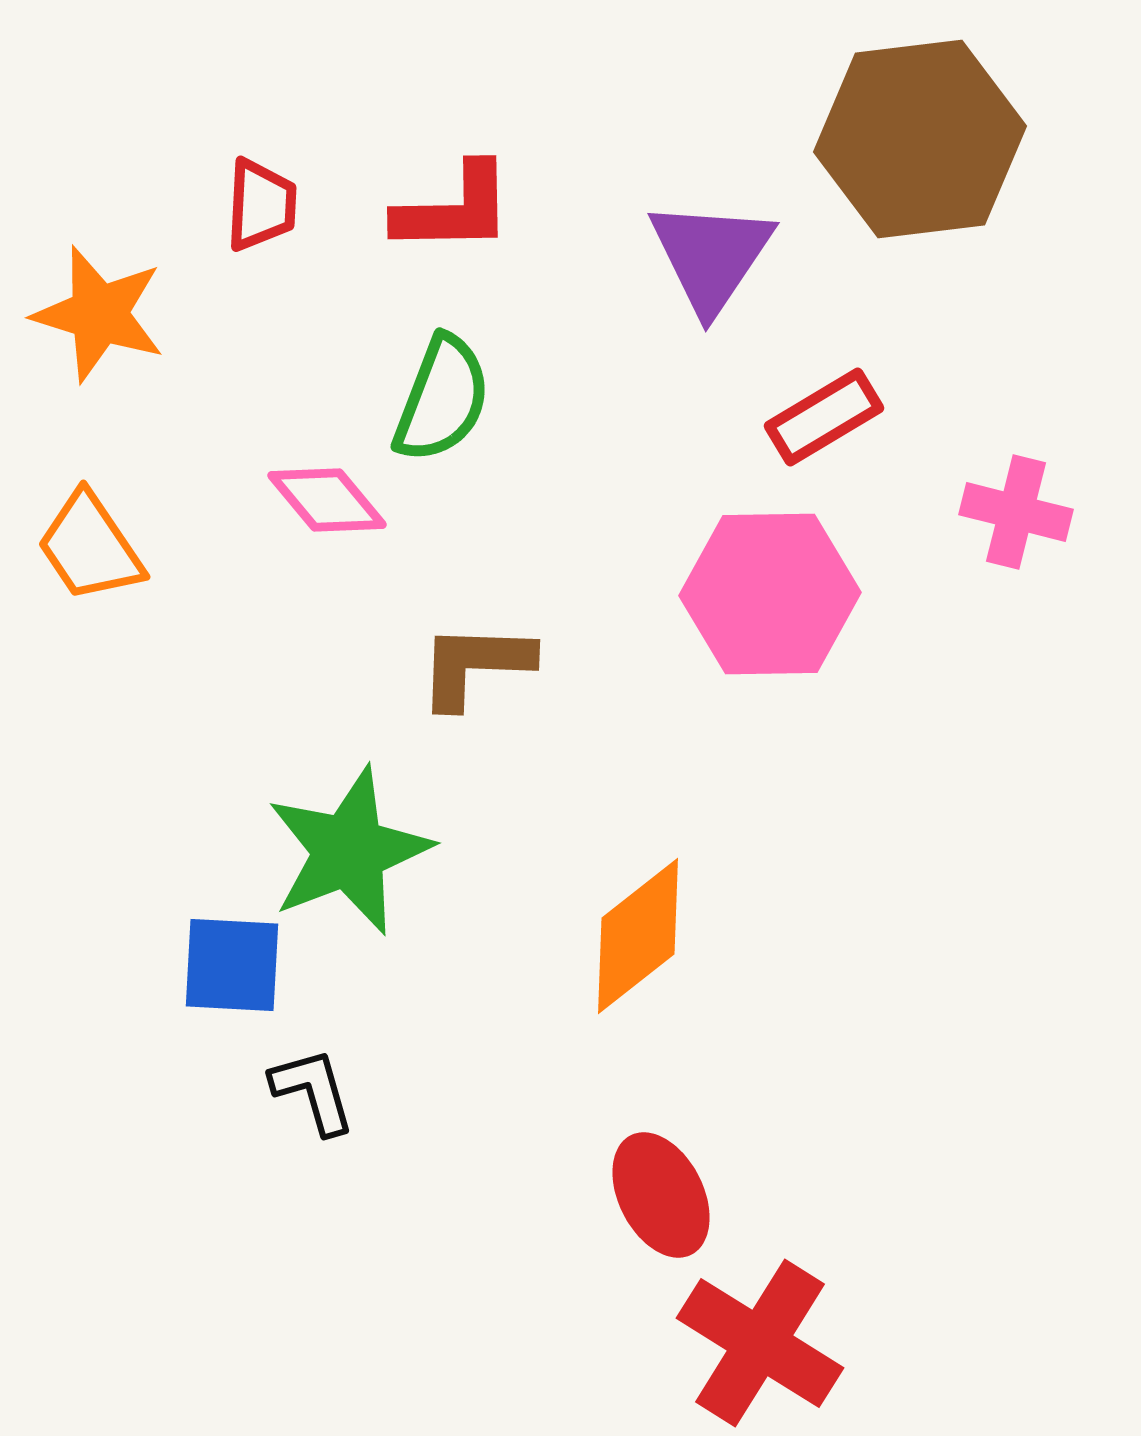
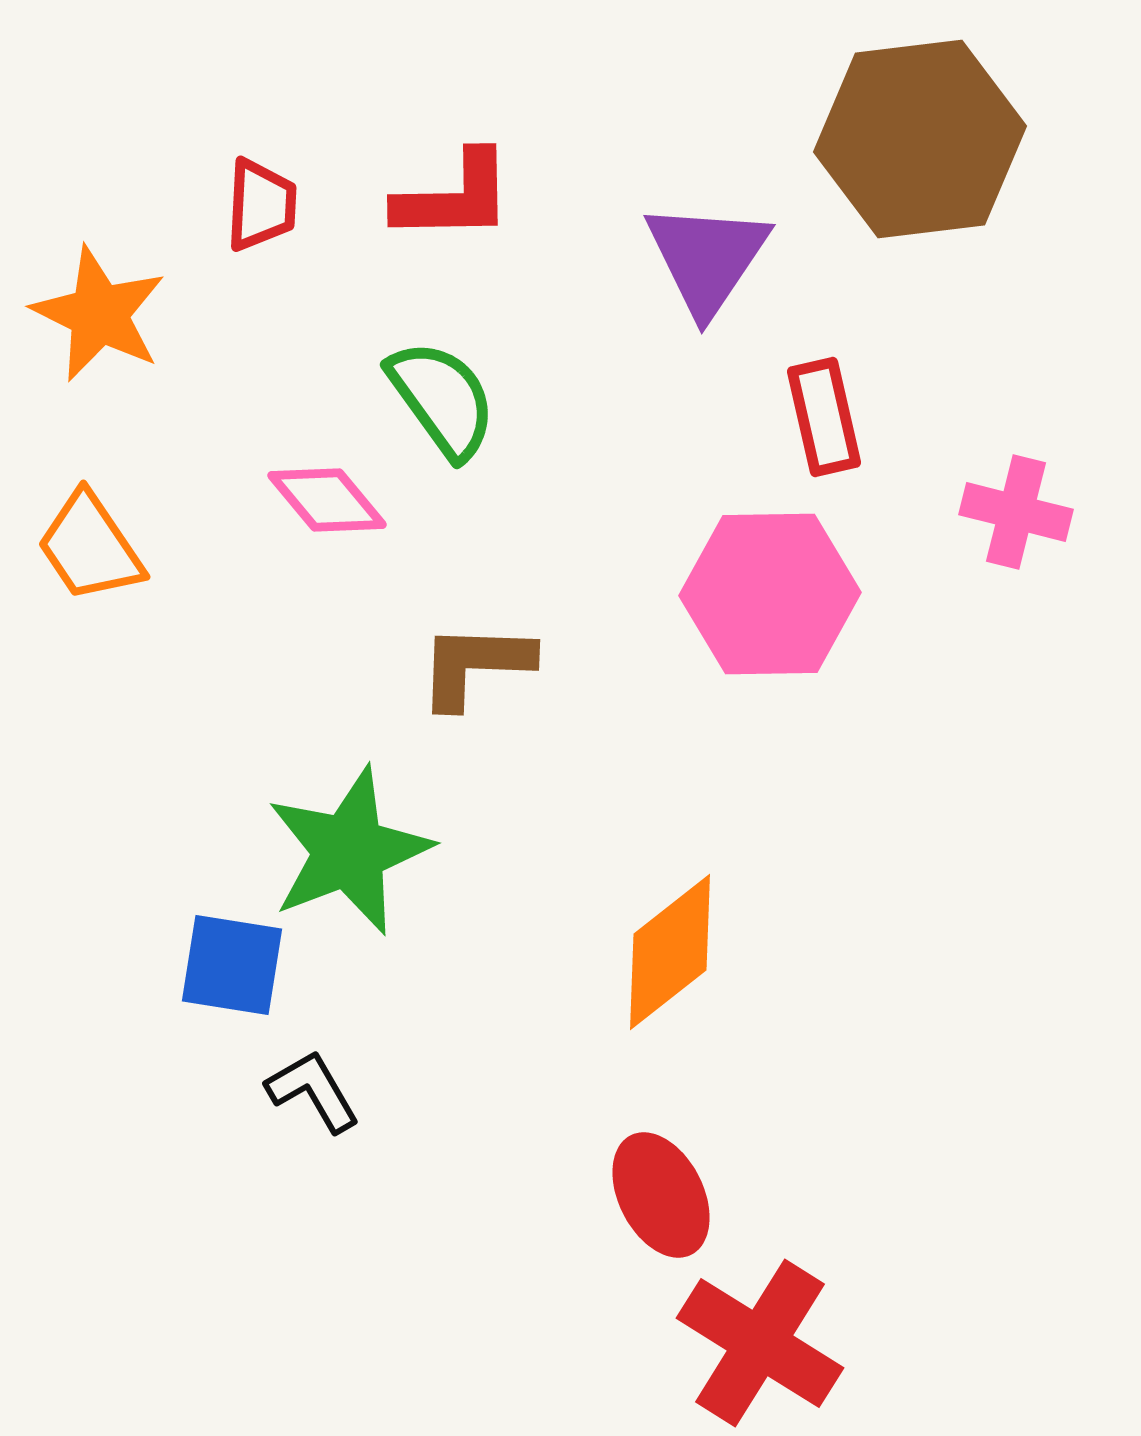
red L-shape: moved 12 px up
purple triangle: moved 4 px left, 2 px down
orange star: rotated 9 degrees clockwise
green semicircle: rotated 57 degrees counterclockwise
red rectangle: rotated 72 degrees counterclockwise
orange diamond: moved 32 px right, 16 px down
blue square: rotated 6 degrees clockwise
black L-shape: rotated 14 degrees counterclockwise
